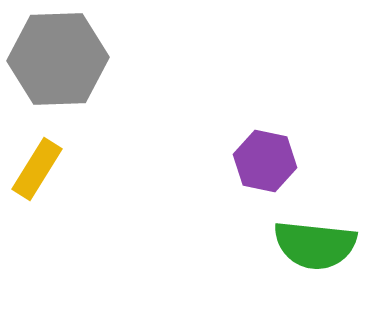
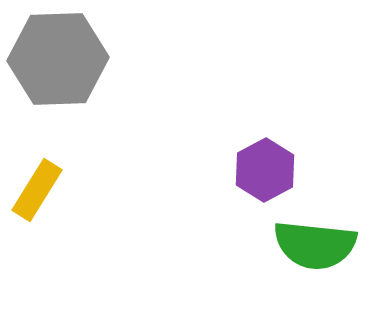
purple hexagon: moved 9 px down; rotated 20 degrees clockwise
yellow rectangle: moved 21 px down
